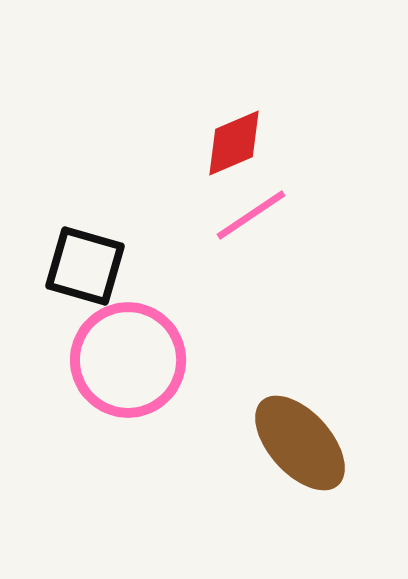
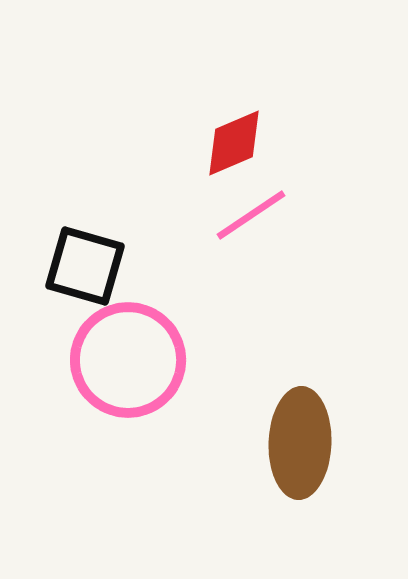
brown ellipse: rotated 44 degrees clockwise
